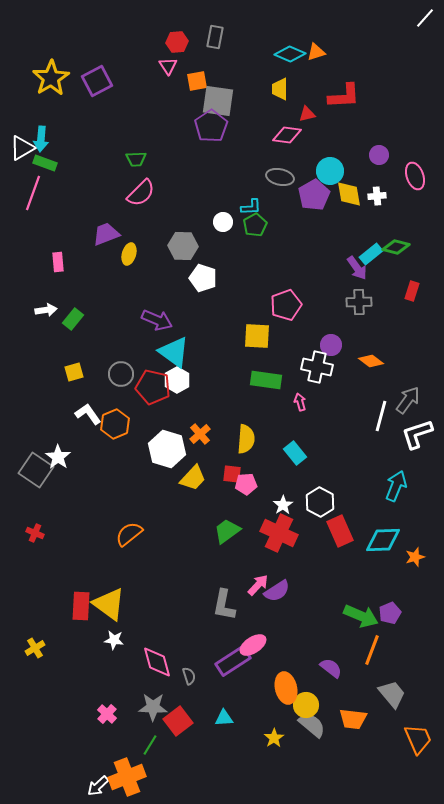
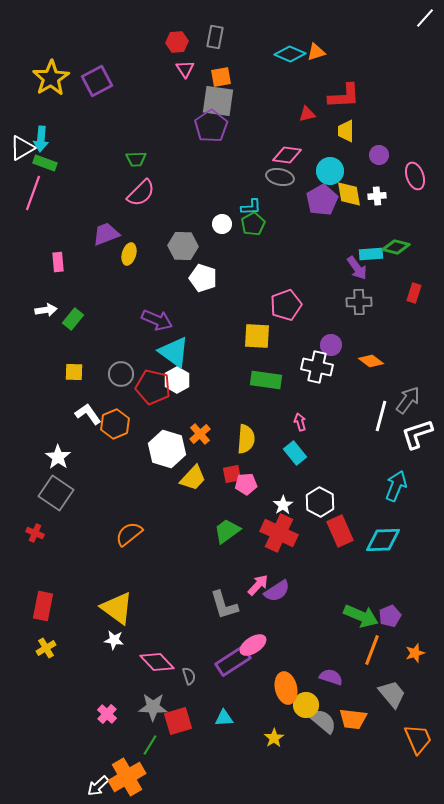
pink triangle at (168, 66): moved 17 px right, 3 px down
orange square at (197, 81): moved 24 px right, 4 px up
yellow trapezoid at (280, 89): moved 66 px right, 42 px down
pink diamond at (287, 135): moved 20 px down
purple pentagon at (314, 195): moved 8 px right, 5 px down
white circle at (223, 222): moved 1 px left, 2 px down
green pentagon at (255, 225): moved 2 px left, 1 px up
cyan rectangle at (371, 254): rotated 35 degrees clockwise
red rectangle at (412, 291): moved 2 px right, 2 px down
yellow square at (74, 372): rotated 18 degrees clockwise
pink arrow at (300, 402): moved 20 px down
gray square at (36, 470): moved 20 px right, 23 px down
red square at (232, 474): rotated 18 degrees counterclockwise
orange star at (415, 557): moved 96 px down
yellow triangle at (109, 604): moved 8 px right, 4 px down
gray L-shape at (224, 605): rotated 28 degrees counterclockwise
red rectangle at (81, 606): moved 38 px left; rotated 8 degrees clockwise
purple pentagon at (390, 613): moved 3 px down
yellow cross at (35, 648): moved 11 px right
pink diamond at (157, 662): rotated 28 degrees counterclockwise
purple semicircle at (331, 668): moved 9 px down; rotated 20 degrees counterclockwise
red square at (178, 721): rotated 20 degrees clockwise
gray semicircle at (312, 725): moved 11 px right, 4 px up
orange cross at (127, 777): rotated 9 degrees counterclockwise
